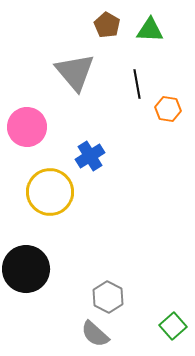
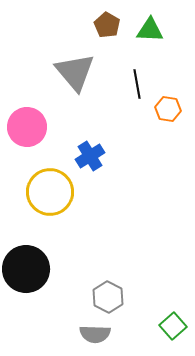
gray semicircle: rotated 40 degrees counterclockwise
